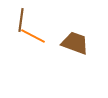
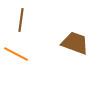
orange line: moved 17 px left, 18 px down
